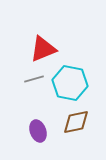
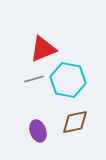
cyan hexagon: moved 2 px left, 3 px up
brown diamond: moved 1 px left
